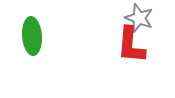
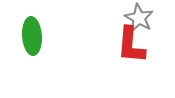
gray star: rotated 8 degrees clockwise
